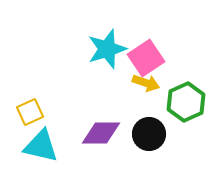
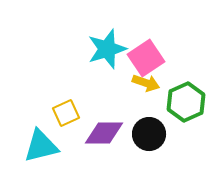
yellow square: moved 36 px right, 1 px down
purple diamond: moved 3 px right
cyan triangle: rotated 27 degrees counterclockwise
